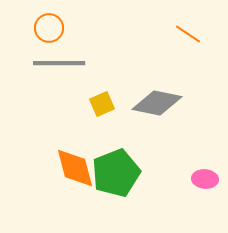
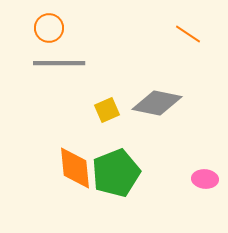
yellow square: moved 5 px right, 6 px down
orange diamond: rotated 9 degrees clockwise
